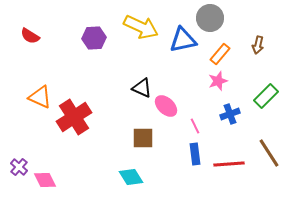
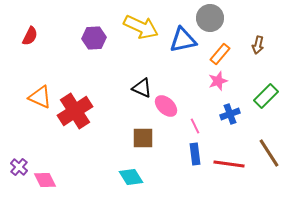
red semicircle: rotated 96 degrees counterclockwise
red cross: moved 1 px right, 6 px up
red line: rotated 12 degrees clockwise
